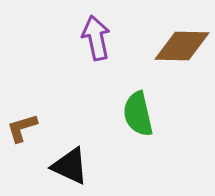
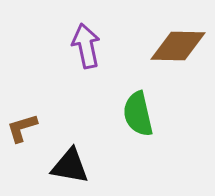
purple arrow: moved 10 px left, 8 px down
brown diamond: moved 4 px left
black triangle: rotated 15 degrees counterclockwise
